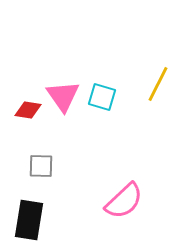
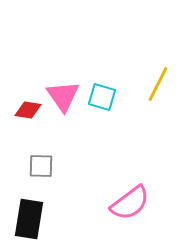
pink semicircle: moved 6 px right, 2 px down; rotated 6 degrees clockwise
black rectangle: moved 1 px up
